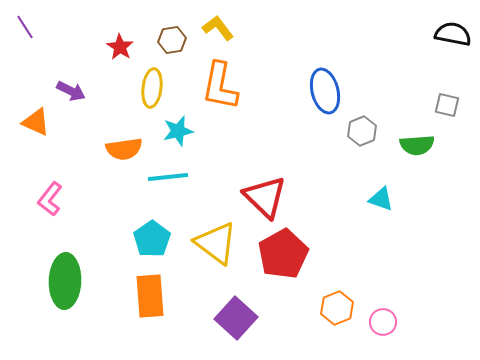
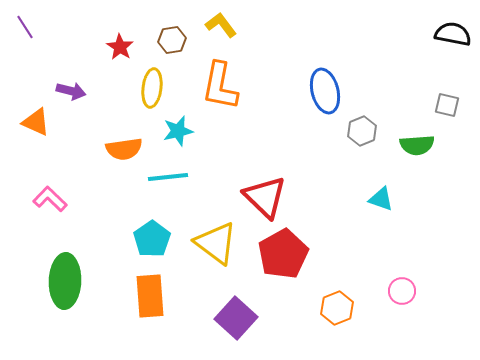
yellow L-shape: moved 3 px right, 3 px up
purple arrow: rotated 12 degrees counterclockwise
pink L-shape: rotated 96 degrees clockwise
pink circle: moved 19 px right, 31 px up
